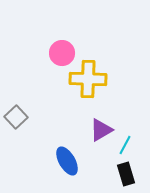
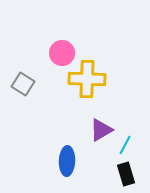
yellow cross: moved 1 px left
gray square: moved 7 px right, 33 px up; rotated 15 degrees counterclockwise
blue ellipse: rotated 32 degrees clockwise
